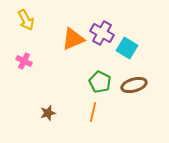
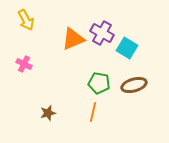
pink cross: moved 3 px down
green pentagon: moved 1 px left, 1 px down; rotated 15 degrees counterclockwise
